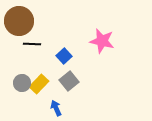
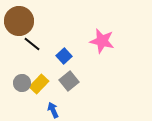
black line: rotated 36 degrees clockwise
blue arrow: moved 3 px left, 2 px down
